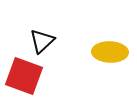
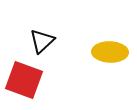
red square: moved 4 px down
